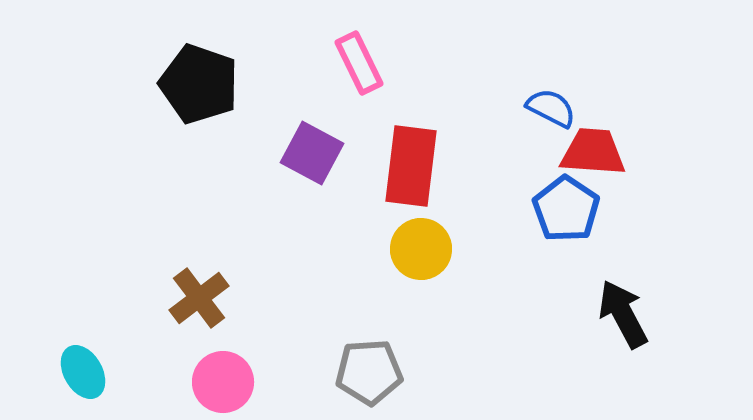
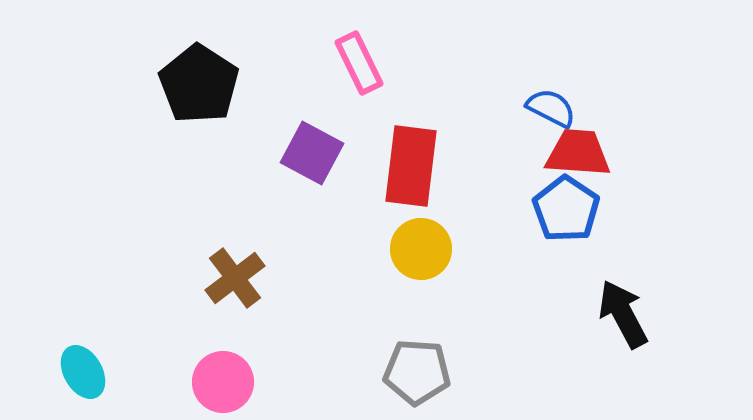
black pentagon: rotated 14 degrees clockwise
red trapezoid: moved 15 px left, 1 px down
brown cross: moved 36 px right, 20 px up
gray pentagon: moved 48 px right; rotated 8 degrees clockwise
